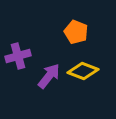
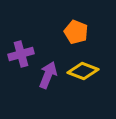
purple cross: moved 3 px right, 2 px up
purple arrow: moved 1 px left, 1 px up; rotated 16 degrees counterclockwise
